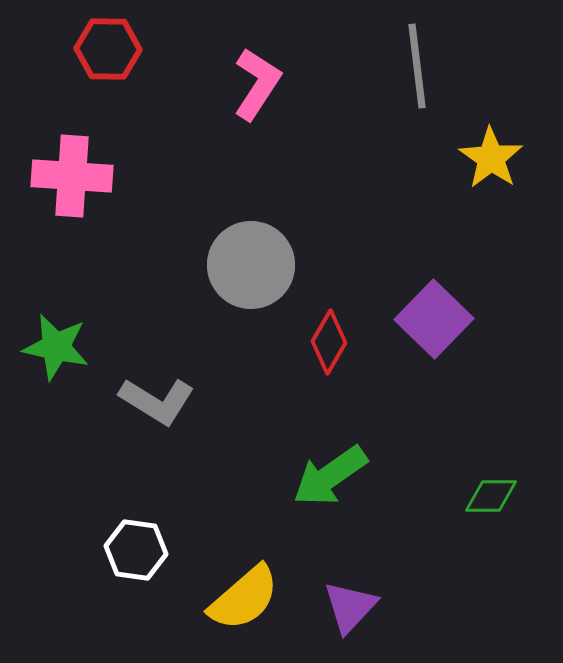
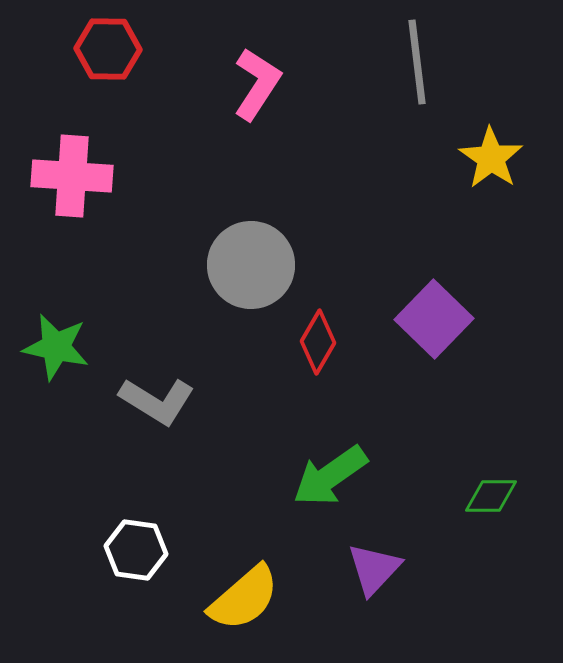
gray line: moved 4 px up
red diamond: moved 11 px left
purple triangle: moved 24 px right, 38 px up
